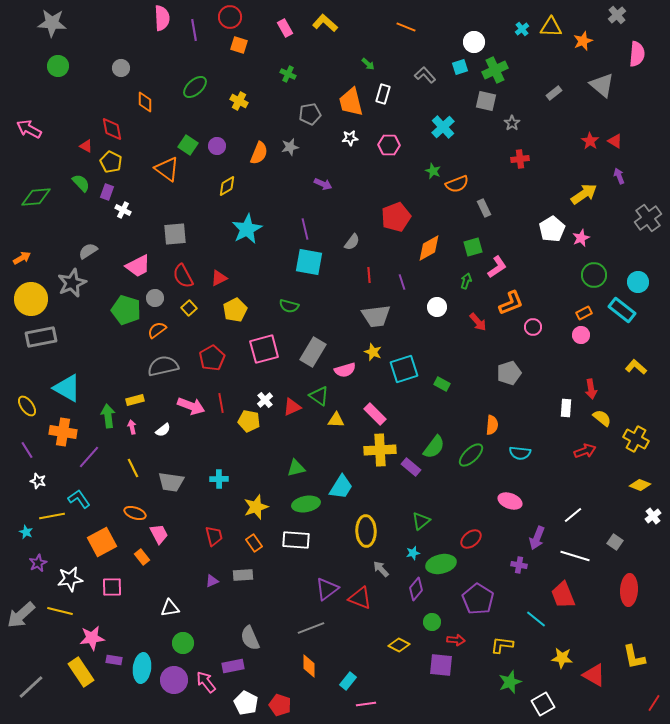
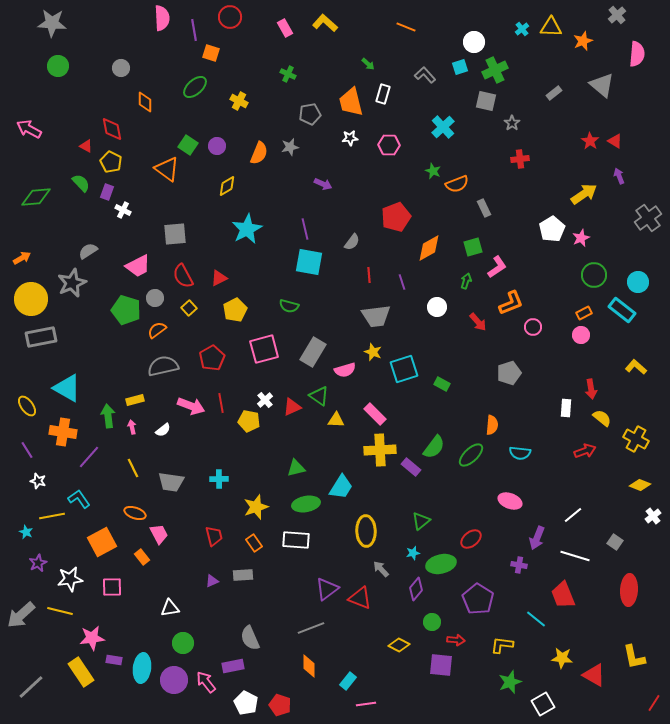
orange square at (239, 45): moved 28 px left, 8 px down
